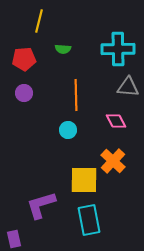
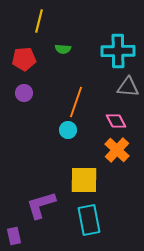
cyan cross: moved 2 px down
orange line: moved 7 px down; rotated 20 degrees clockwise
orange cross: moved 4 px right, 11 px up
purple rectangle: moved 3 px up
